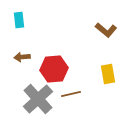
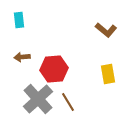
brown line: moved 3 px left, 8 px down; rotated 72 degrees clockwise
